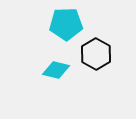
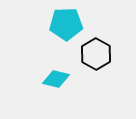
cyan diamond: moved 9 px down
